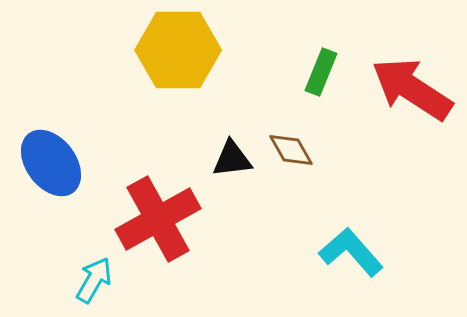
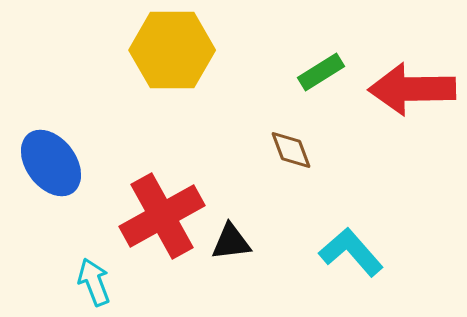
yellow hexagon: moved 6 px left
green rectangle: rotated 36 degrees clockwise
red arrow: rotated 34 degrees counterclockwise
brown diamond: rotated 9 degrees clockwise
black triangle: moved 1 px left, 83 px down
red cross: moved 4 px right, 3 px up
cyan arrow: moved 2 px down; rotated 51 degrees counterclockwise
